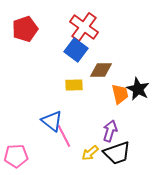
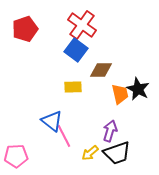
red cross: moved 2 px left, 2 px up
yellow rectangle: moved 1 px left, 2 px down
